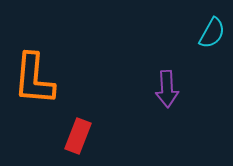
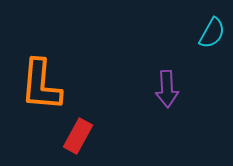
orange L-shape: moved 7 px right, 6 px down
red rectangle: rotated 8 degrees clockwise
